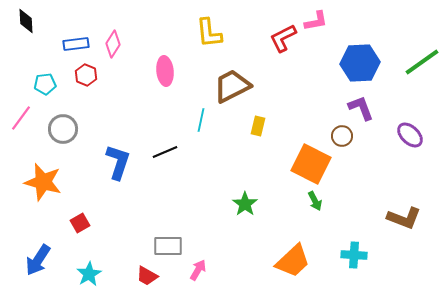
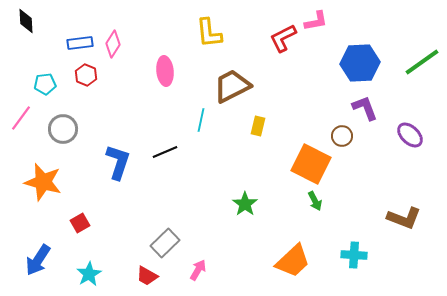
blue rectangle: moved 4 px right, 1 px up
purple L-shape: moved 4 px right
gray rectangle: moved 3 px left, 3 px up; rotated 44 degrees counterclockwise
